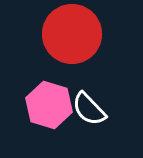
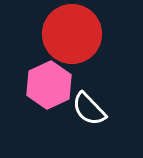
pink hexagon: moved 20 px up; rotated 18 degrees clockwise
